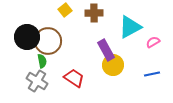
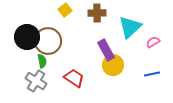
brown cross: moved 3 px right
cyan triangle: rotated 15 degrees counterclockwise
gray cross: moved 1 px left
